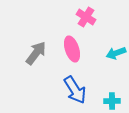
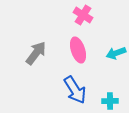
pink cross: moved 3 px left, 2 px up
pink ellipse: moved 6 px right, 1 px down
cyan cross: moved 2 px left
